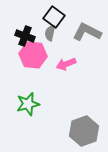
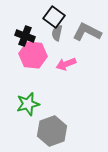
gray semicircle: moved 7 px right
gray hexagon: moved 32 px left
